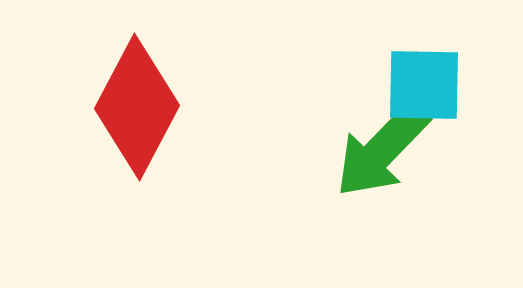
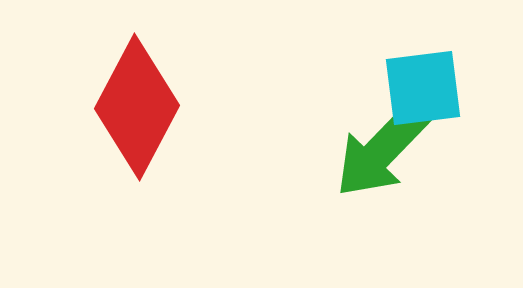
cyan square: moved 1 px left, 3 px down; rotated 8 degrees counterclockwise
